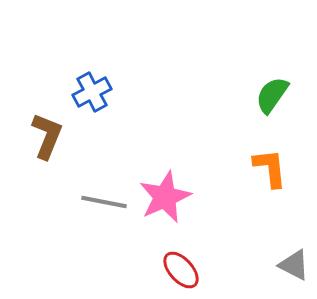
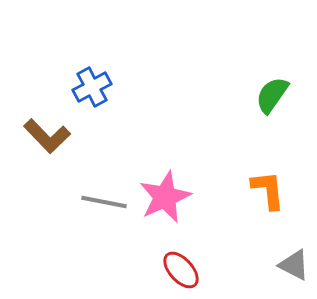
blue cross: moved 5 px up
brown L-shape: rotated 114 degrees clockwise
orange L-shape: moved 2 px left, 22 px down
